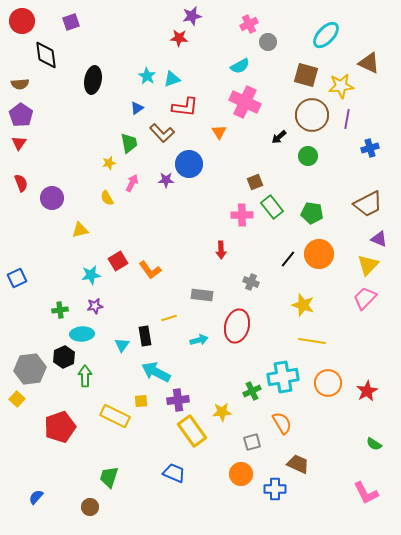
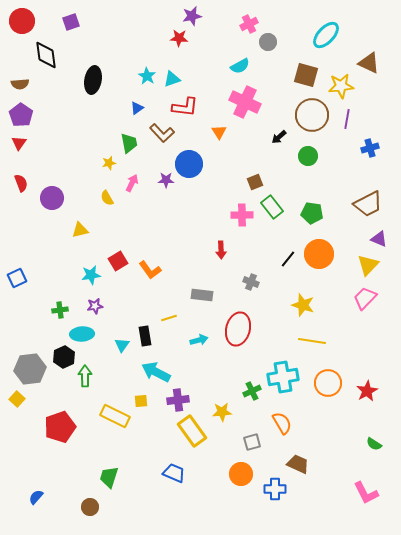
red ellipse at (237, 326): moved 1 px right, 3 px down
